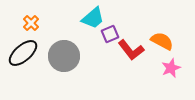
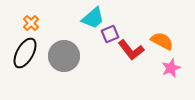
black ellipse: moved 2 px right; rotated 20 degrees counterclockwise
